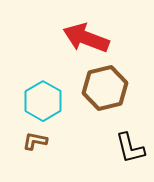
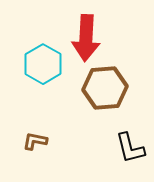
red arrow: rotated 108 degrees counterclockwise
brown hexagon: rotated 9 degrees clockwise
cyan hexagon: moved 37 px up
